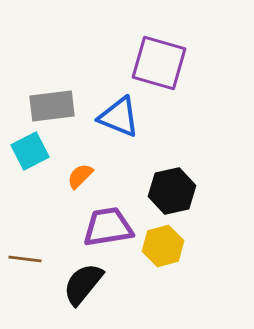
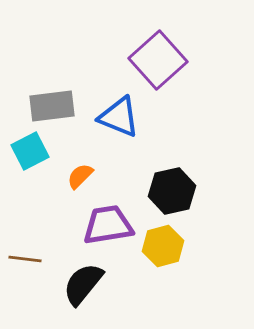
purple square: moved 1 px left, 3 px up; rotated 32 degrees clockwise
purple trapezoid: moved 2 px up
